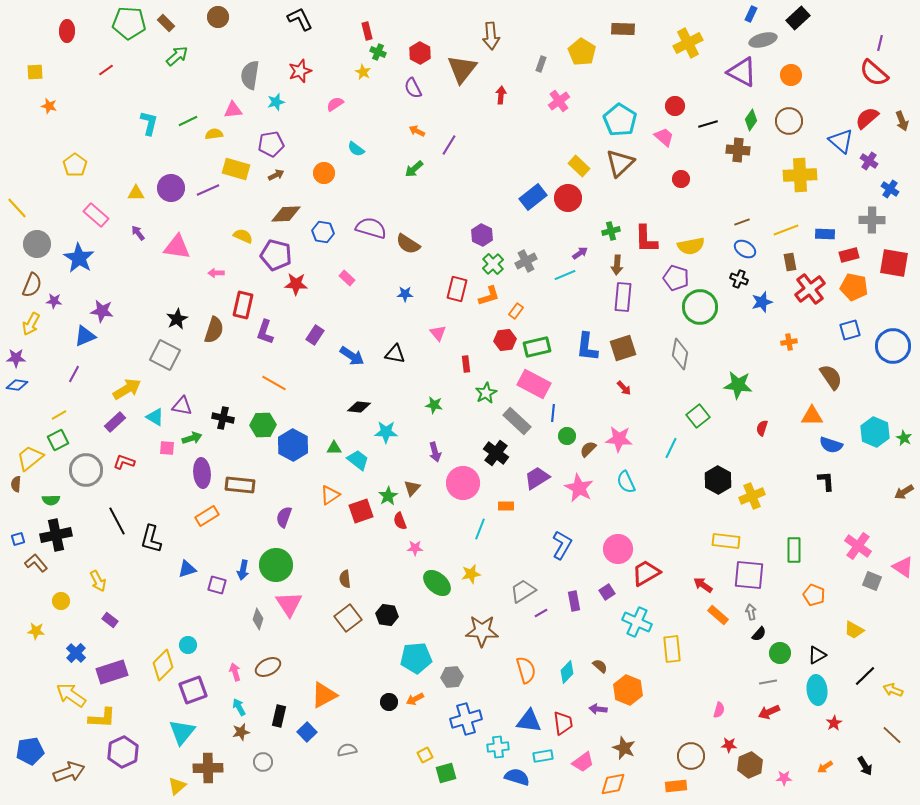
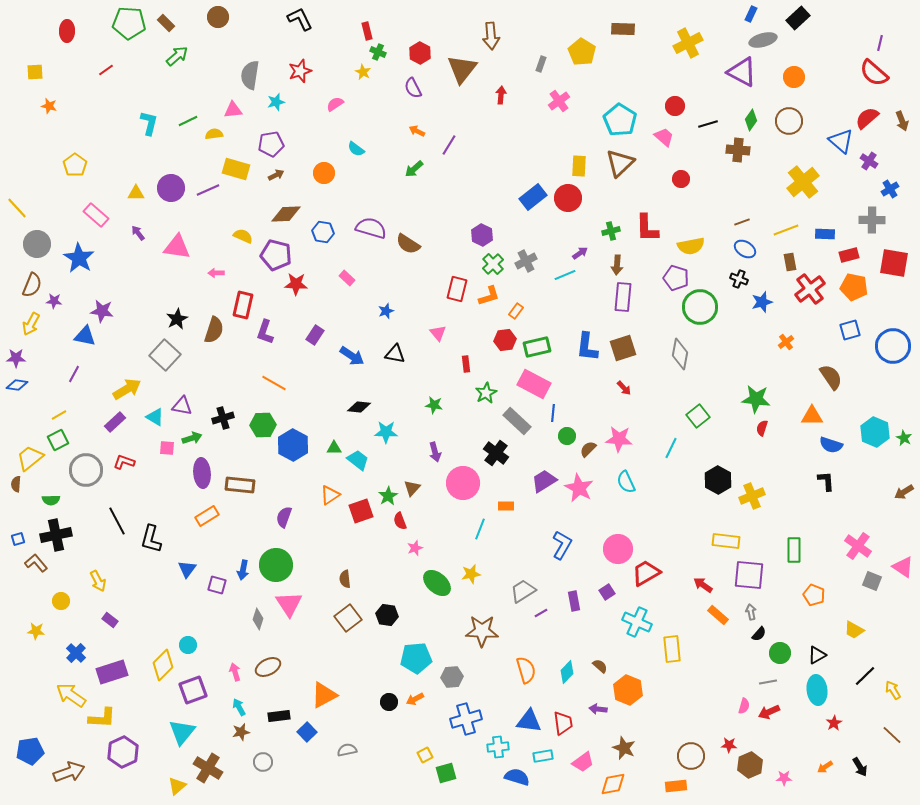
orange circle at (791, 75): moved 3 px right, 2 px down
yellow rectangle at (579, 166): rotated 50 degrees clockwise
yellow cross at (800, 175): moved 3 px right, 7 px down; rotated 36 degrees counterclockwise
blue cross at (890, 189): rotated 24 degrees clockwise
red L-shape at (646, 239): moved 1 px right, 11 px up
blue star at (405, 294): moved 19 px left, 17 px down; rotated 21 degrees counterclockwise
blue triangle at (85, 336): rotated 35 degrees clockwise
orange cross at (789, 342): moved 3 px left; rotated 28 degrees counterclockwise
gray square at (165, 355): rotated 16 degrees clockwise
green star at (738, 385): moved 18 px right, 14 px down
black cross at (223, 418): rotated 30 degrees counterclockwise
purple trapezoid at (537, 478): moved 7 px right, 3 px down
pink star at (415, 548): rotated 21 degrees counterclockwise
blue triangle at (187, 569): rotated 36 degrees counterclockwise
yellow arrow at (893, 690): rotated 36 degrees clockwise
pink semicircle at (719, 710): moved 25 px right, 4 px up
black rectangle at (279, 716): rotated 70 degrees clockwise
black arrow at (865, 766): moved 5 px left, 1 px down
brown cross at (208, 768): rotated 32 degrees clockwise
